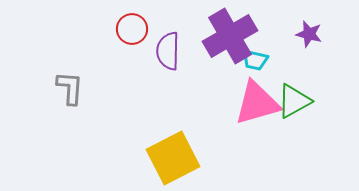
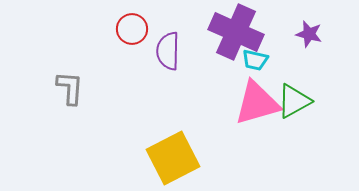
purple cross: moved 6 px right, 4 px up; rotated 36 degrees counterclockwise
